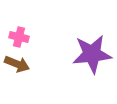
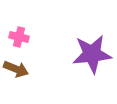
brown arrow: moved 1 px left, 5 px down
